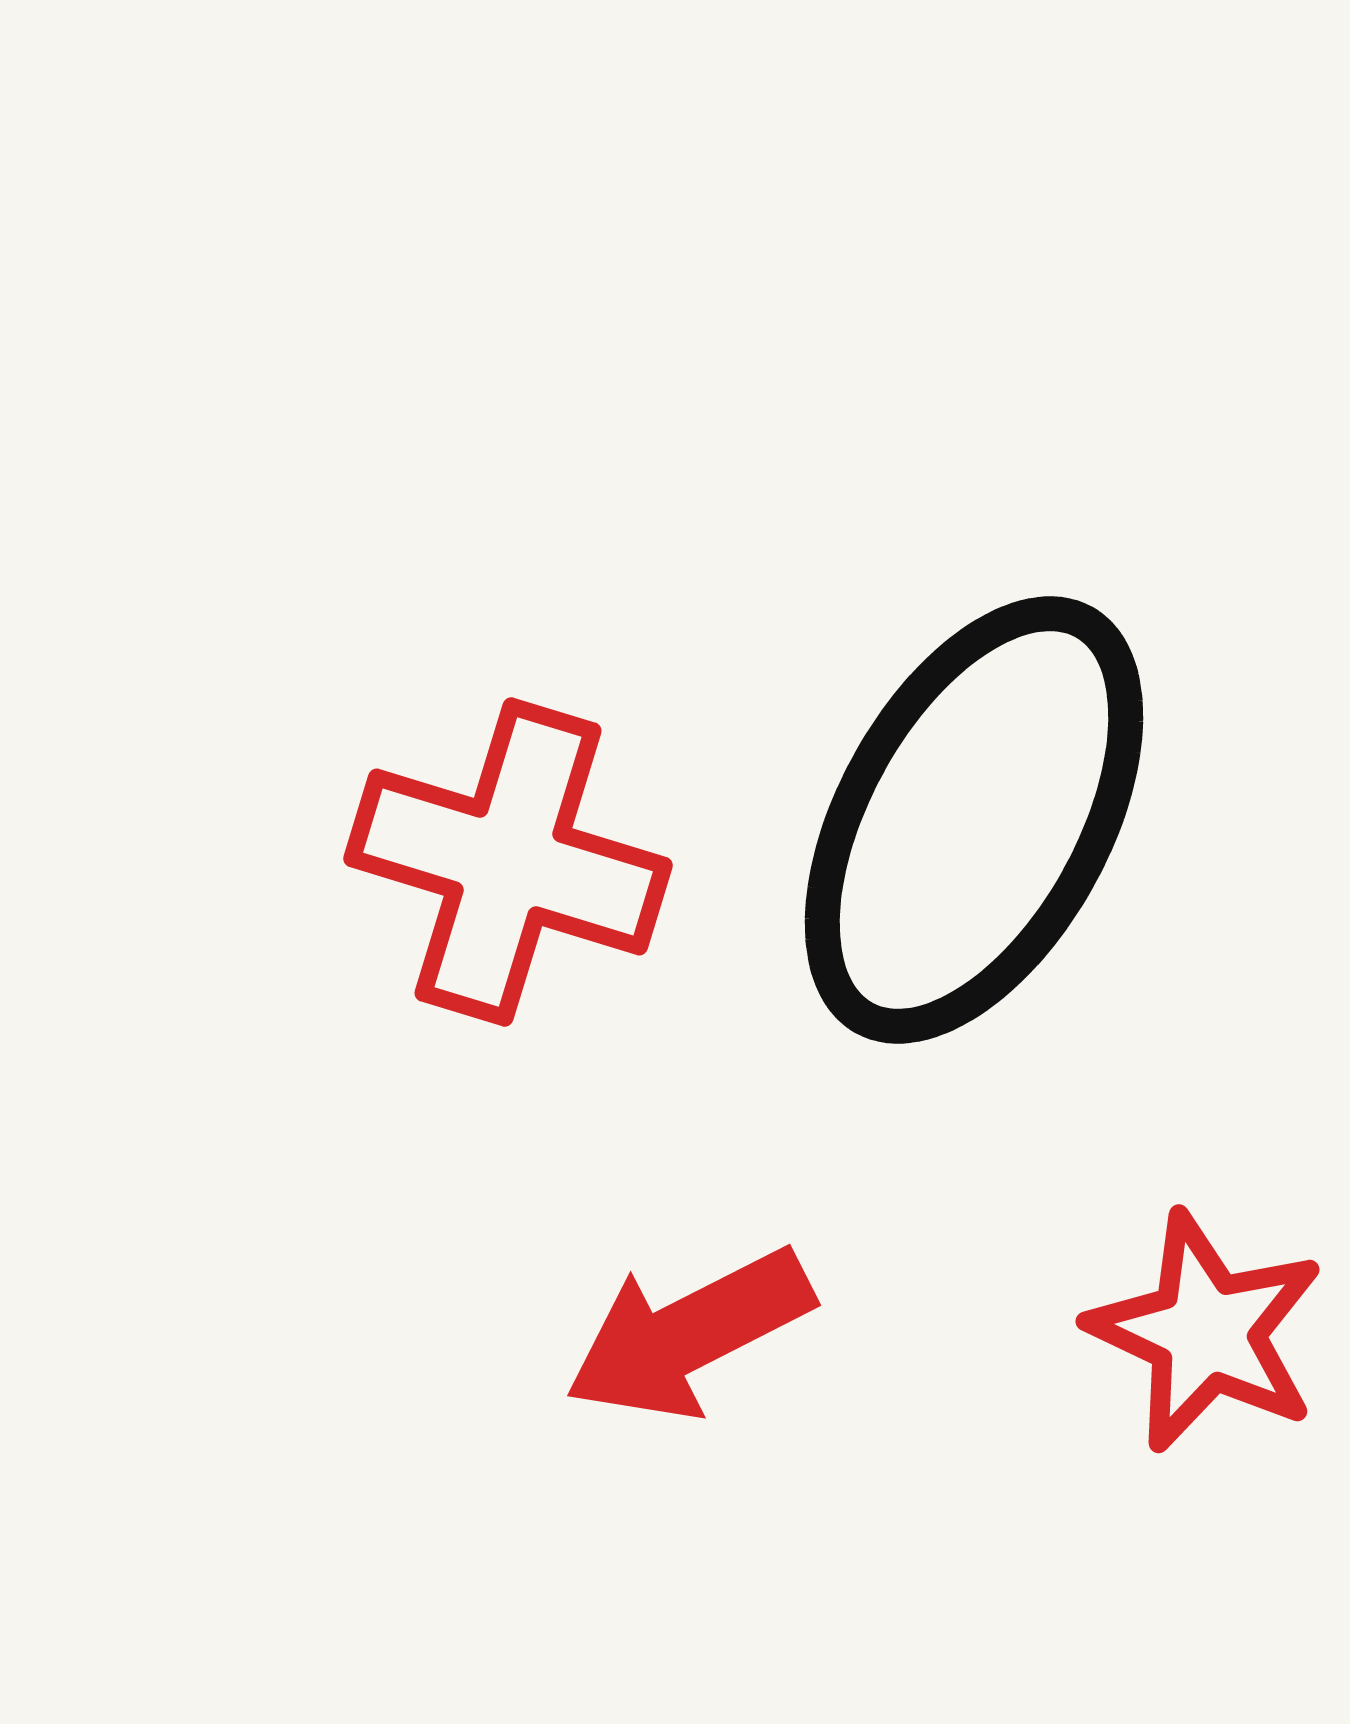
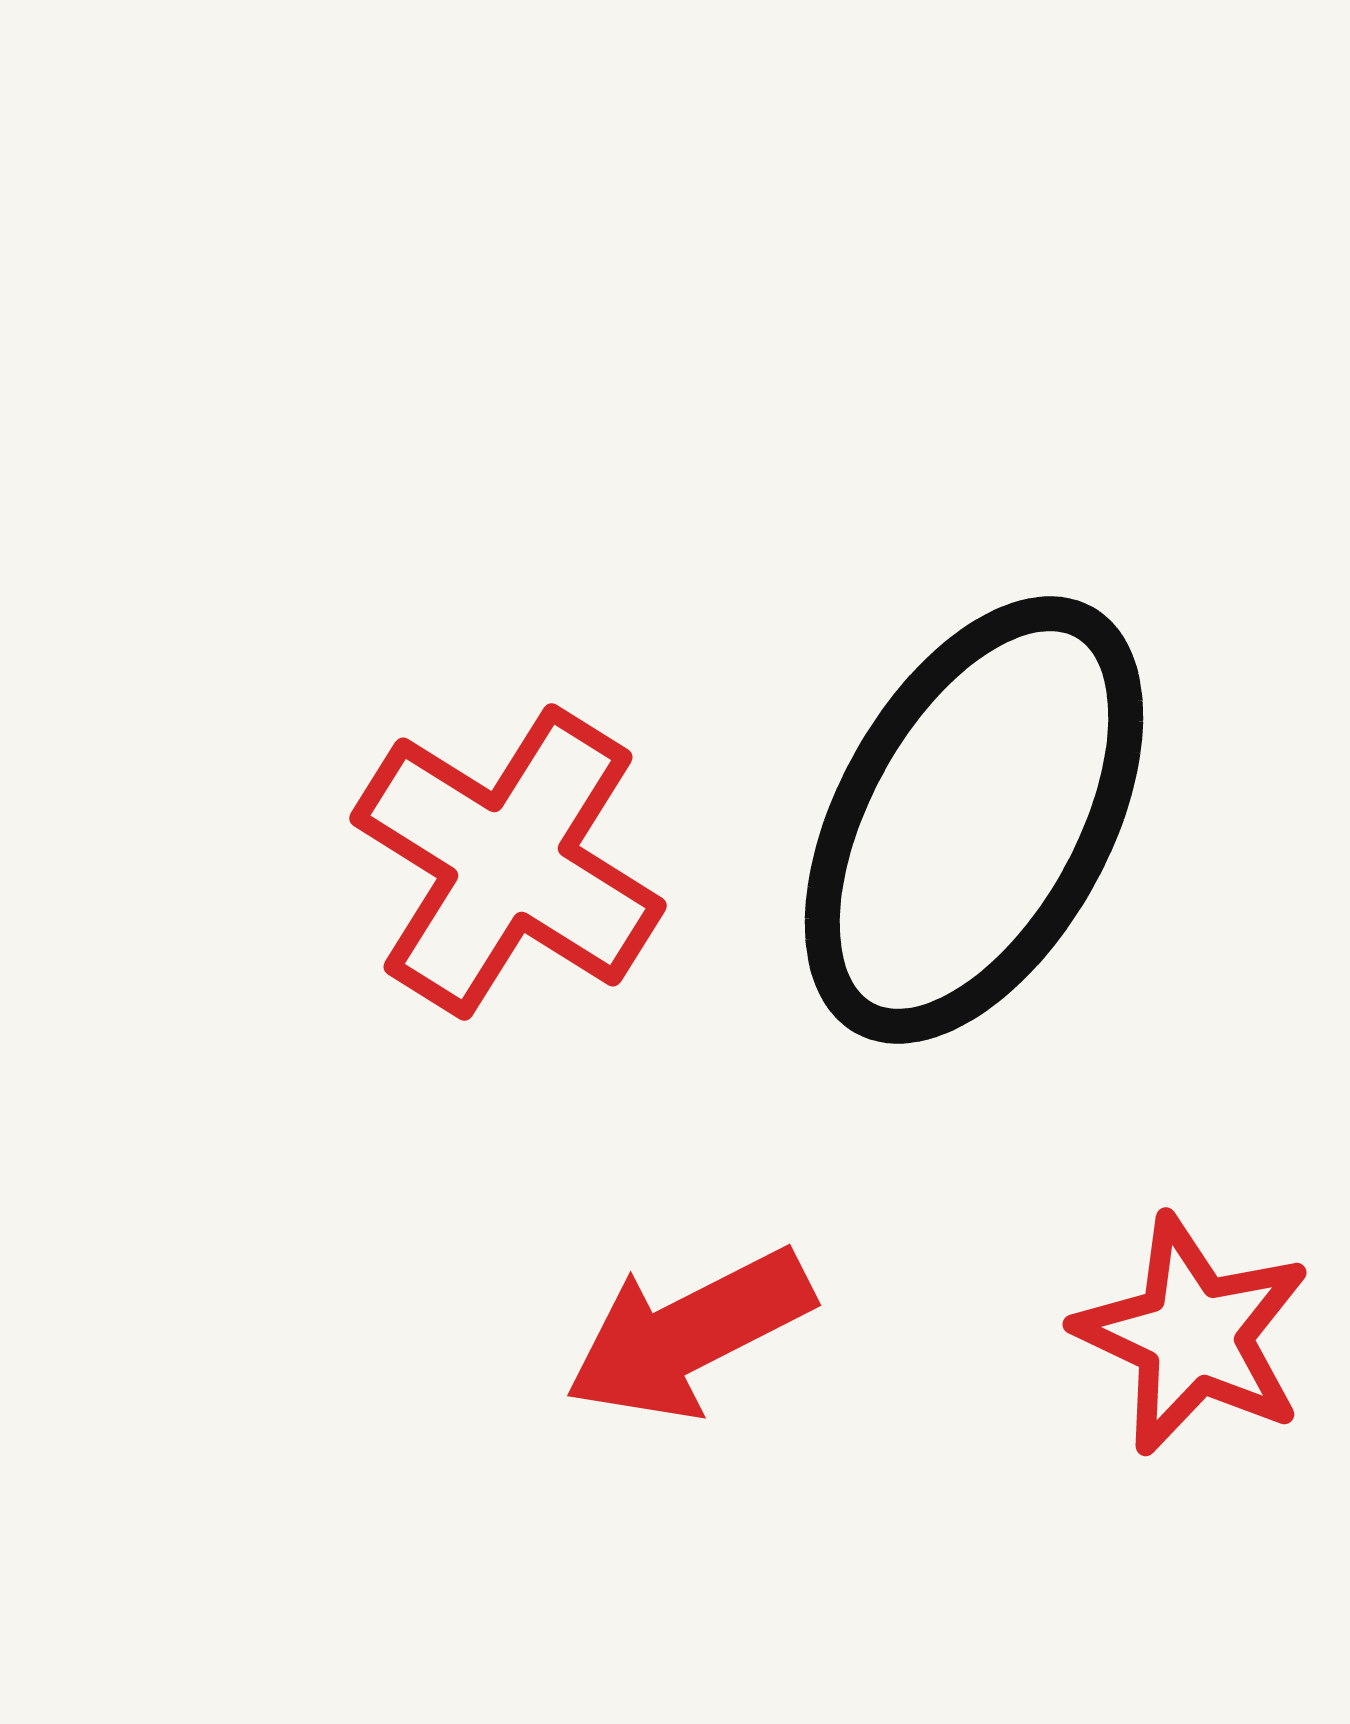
red cross: rotated 15 degrees clockwise
red star: moved 13 px left, 3 px down
